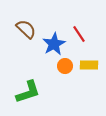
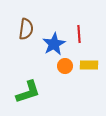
brown semicircle: rotated 55 degrees clockwise
red line: rotated 30 degrees clockwise
